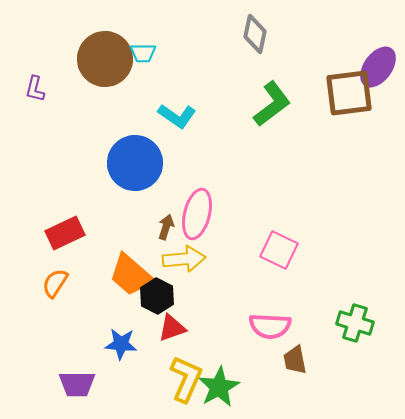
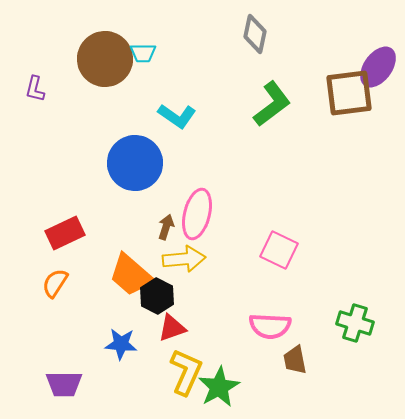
yellow L-shape: moved 7 px up
purple trapezoid: moved 13 px left
